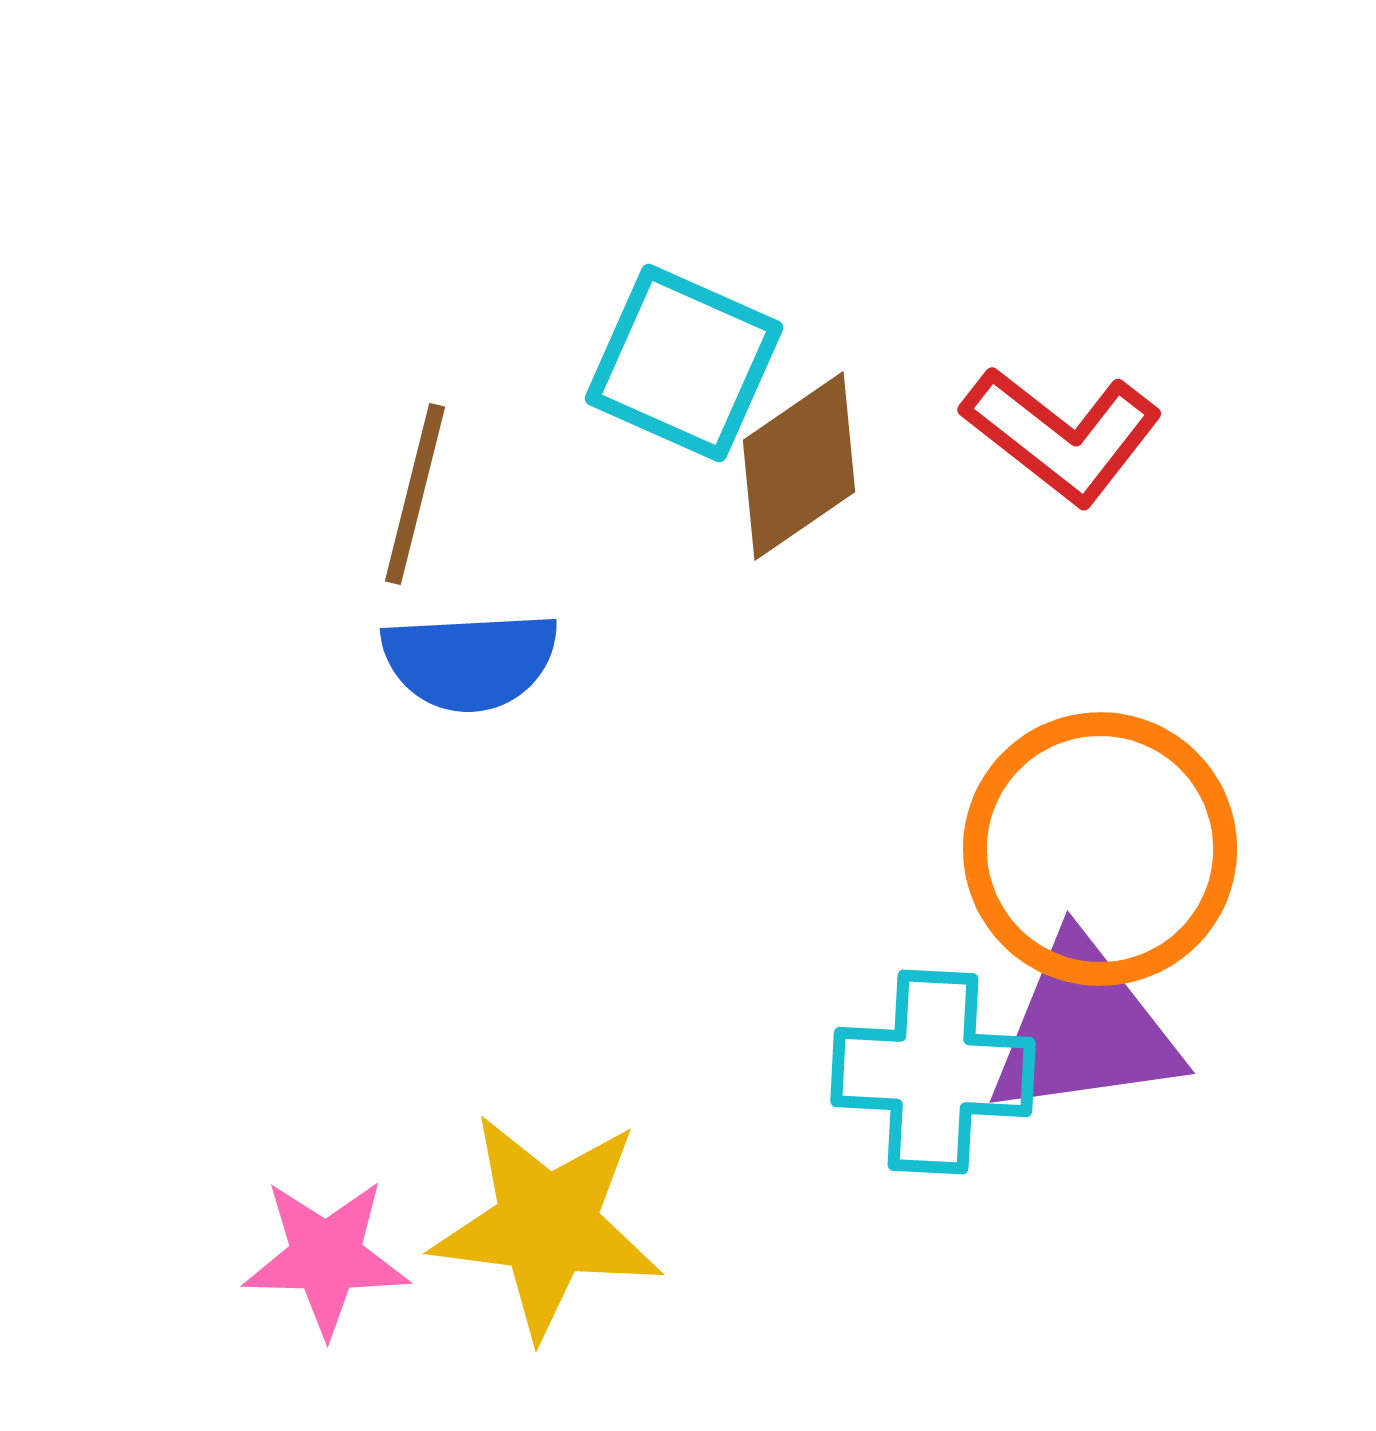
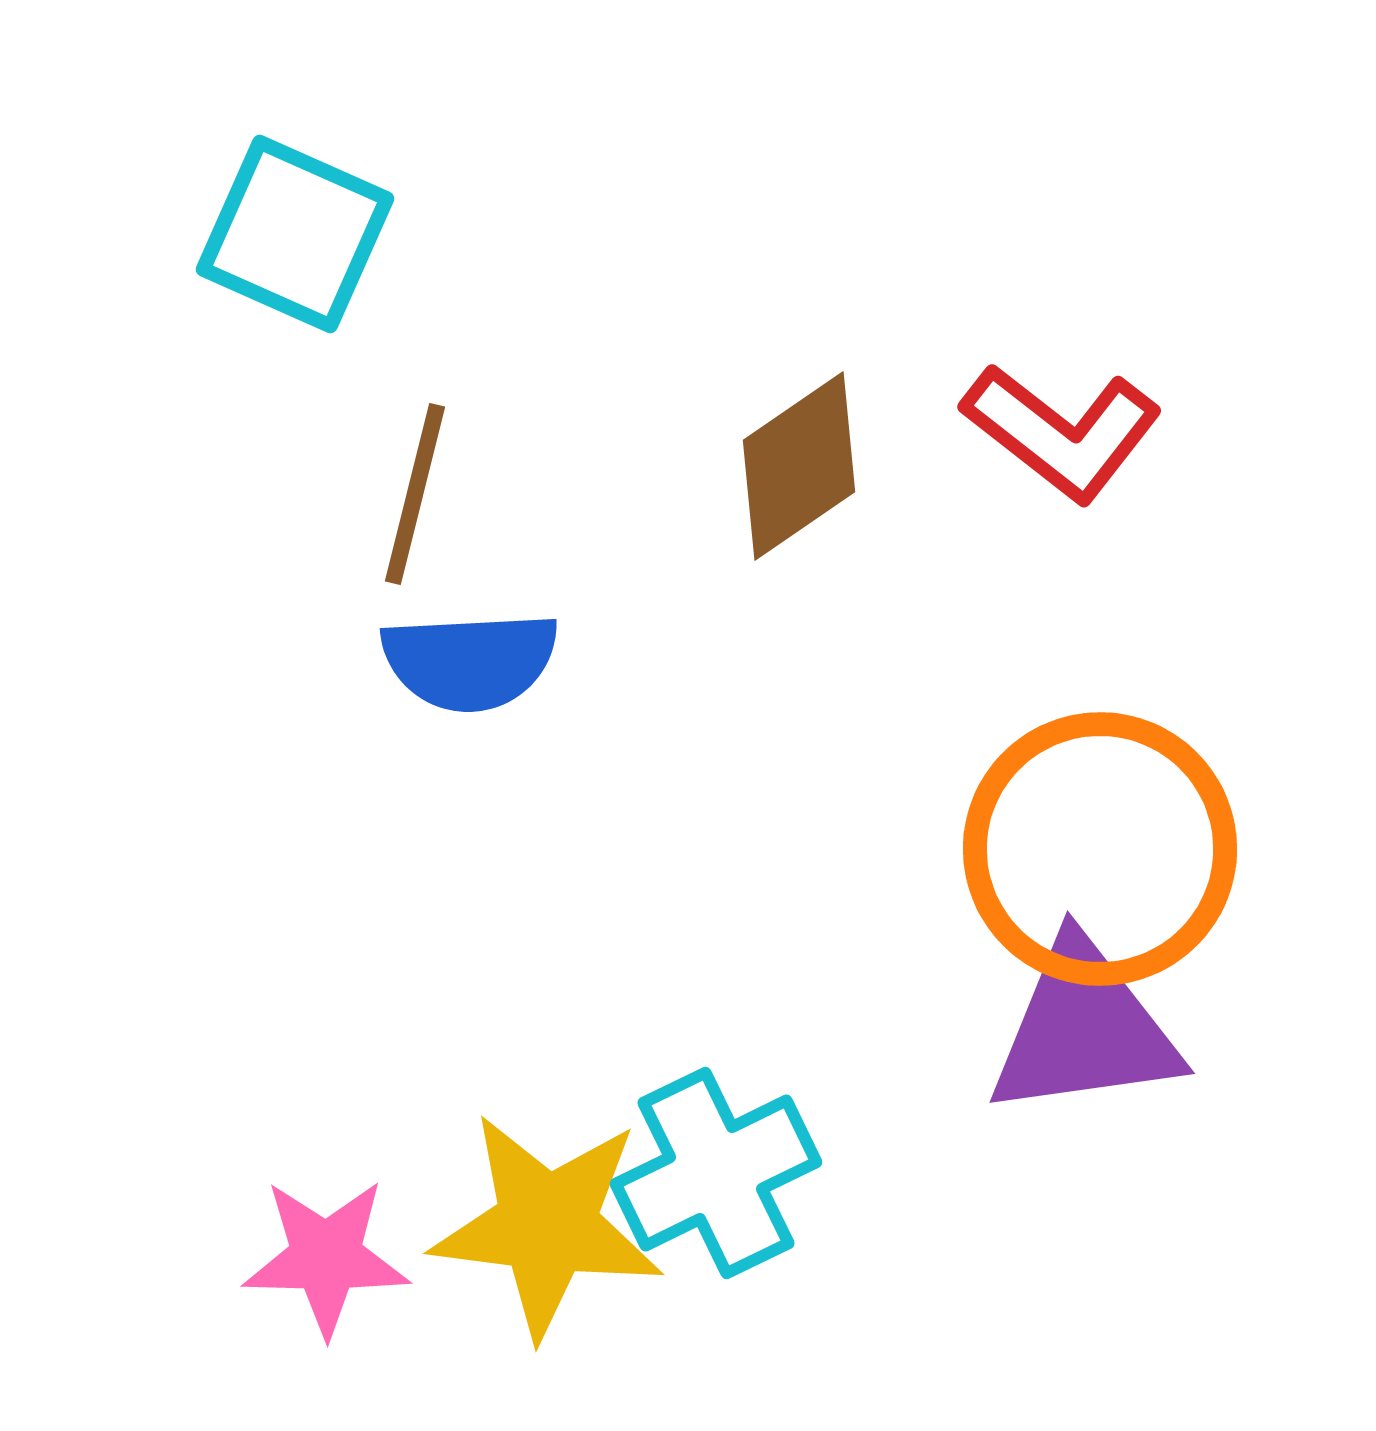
cyan square: moved 389 px left, 129 px up
red L-shape: moved 3 px up
cyan cross: moved 217 px left, 101 px down; rotated 29 degrees counterclockwise
